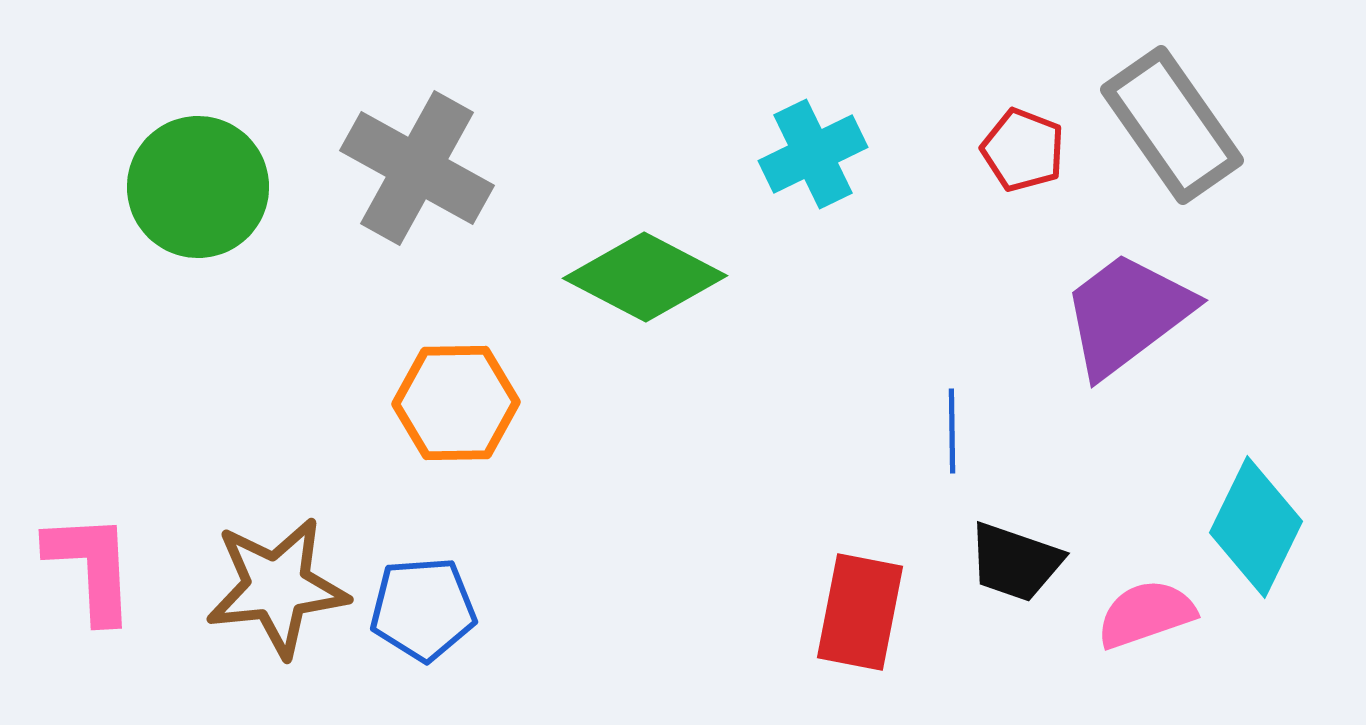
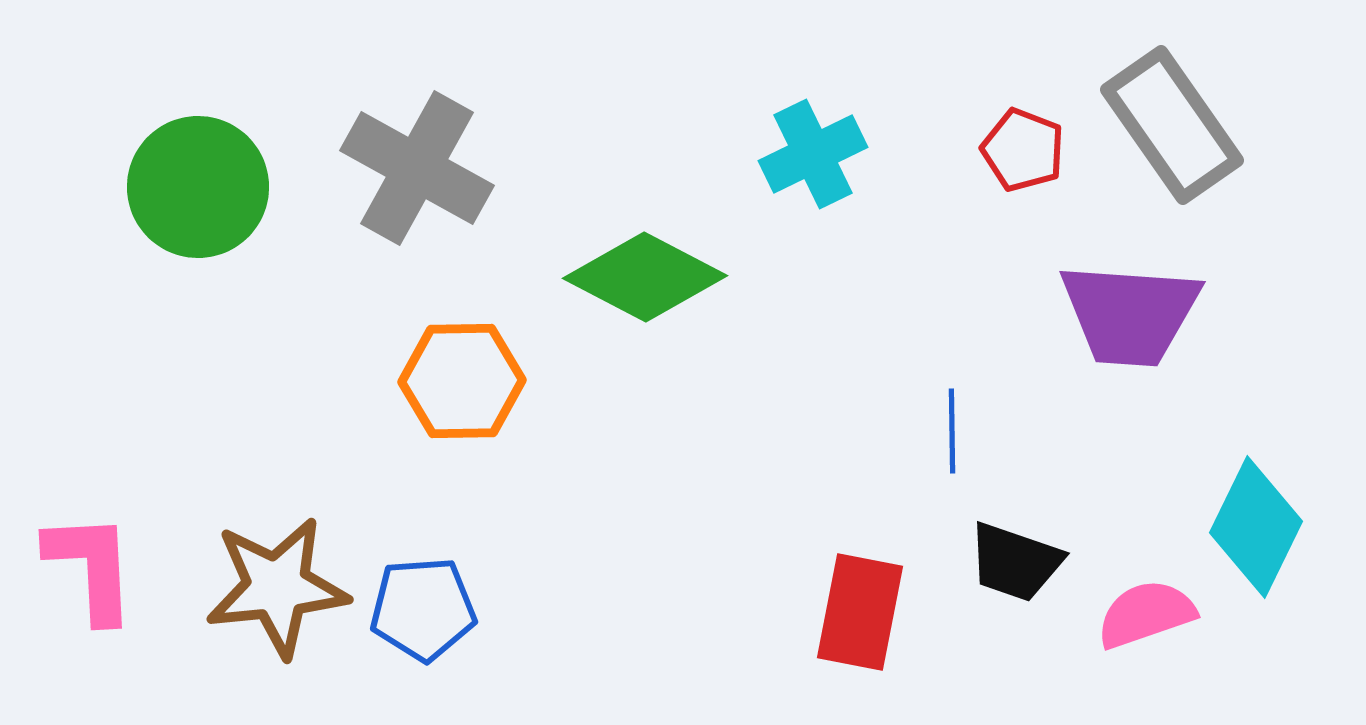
purple trapezoid: moved 3 px right; rotated 139 degrees counterclockwise
orange hexagon: moved 6 px right, 22 px up
